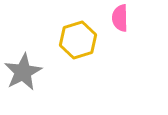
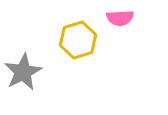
pink semicircle: rotated 92 degrees counterclockwise
